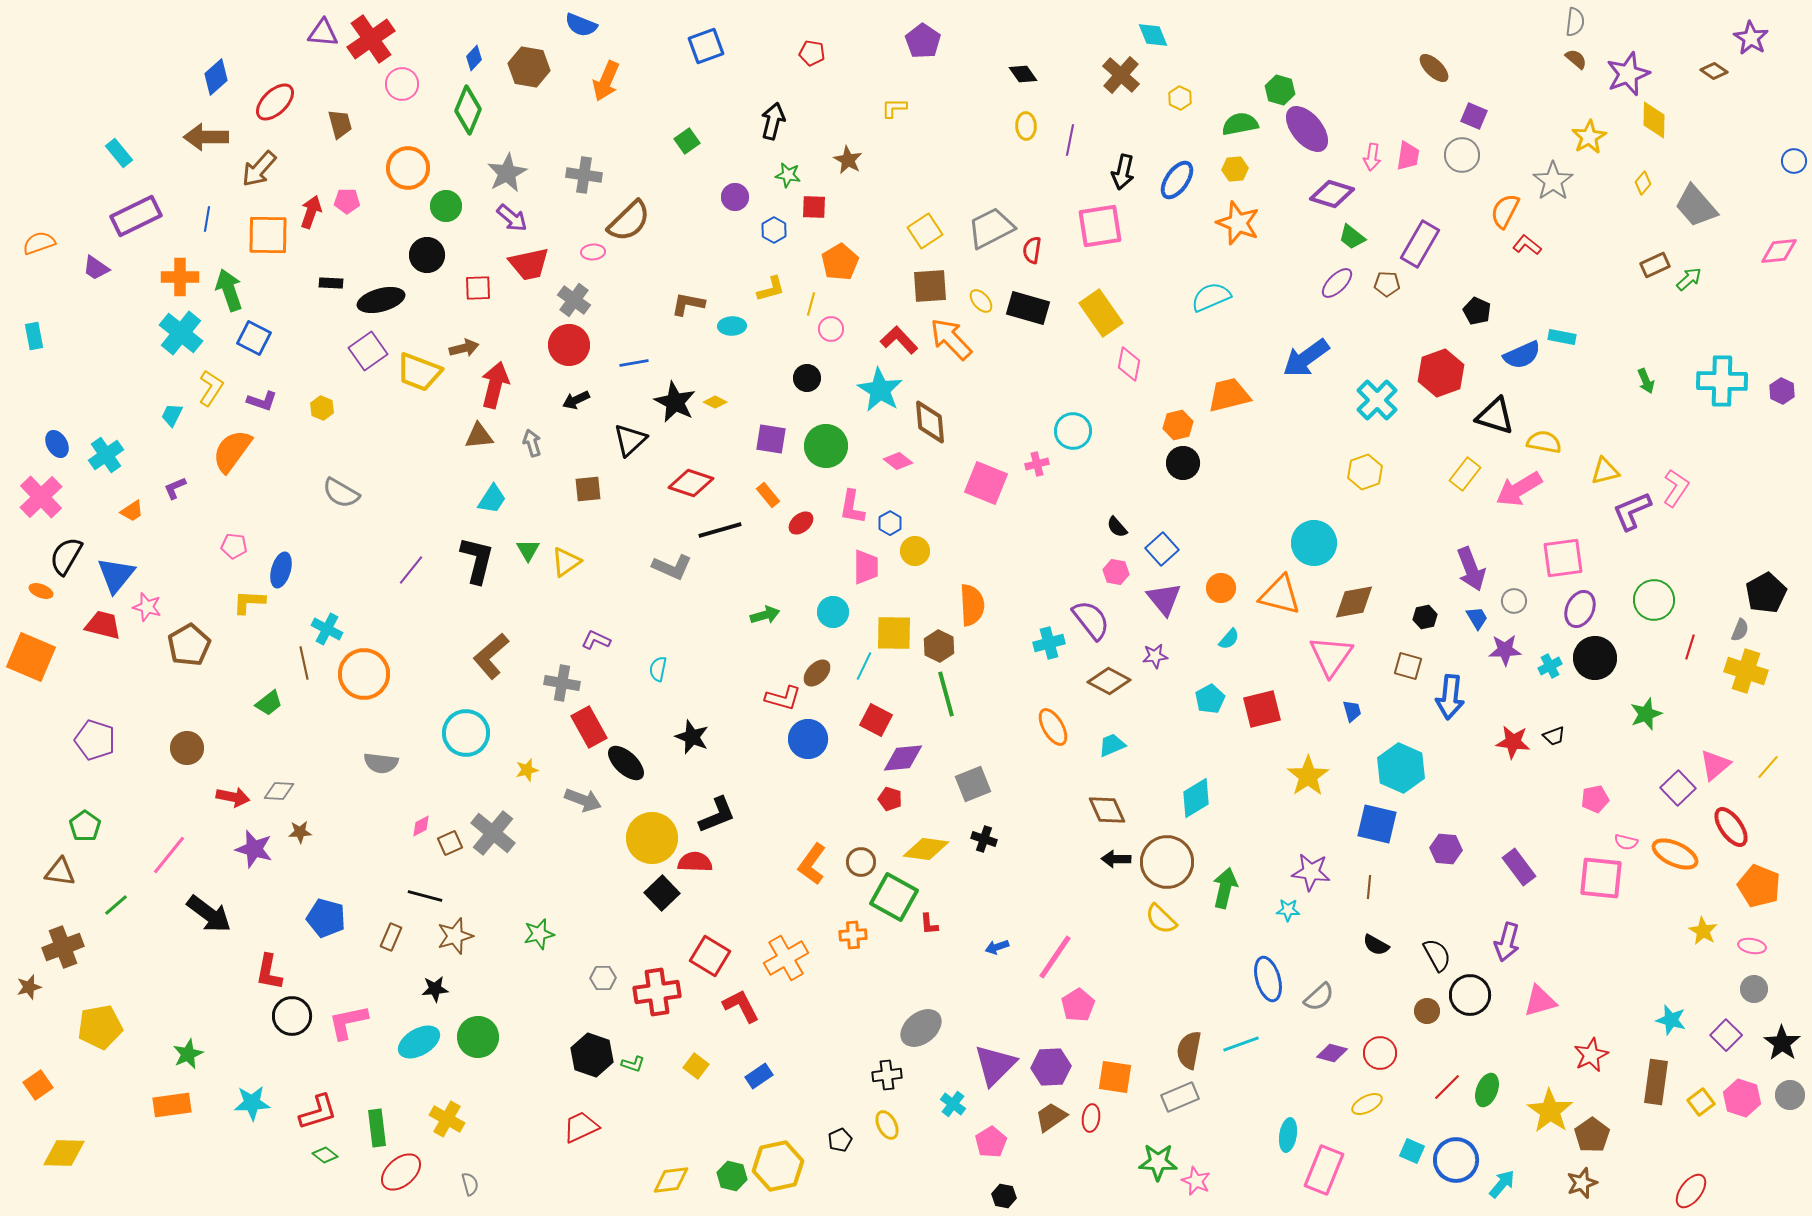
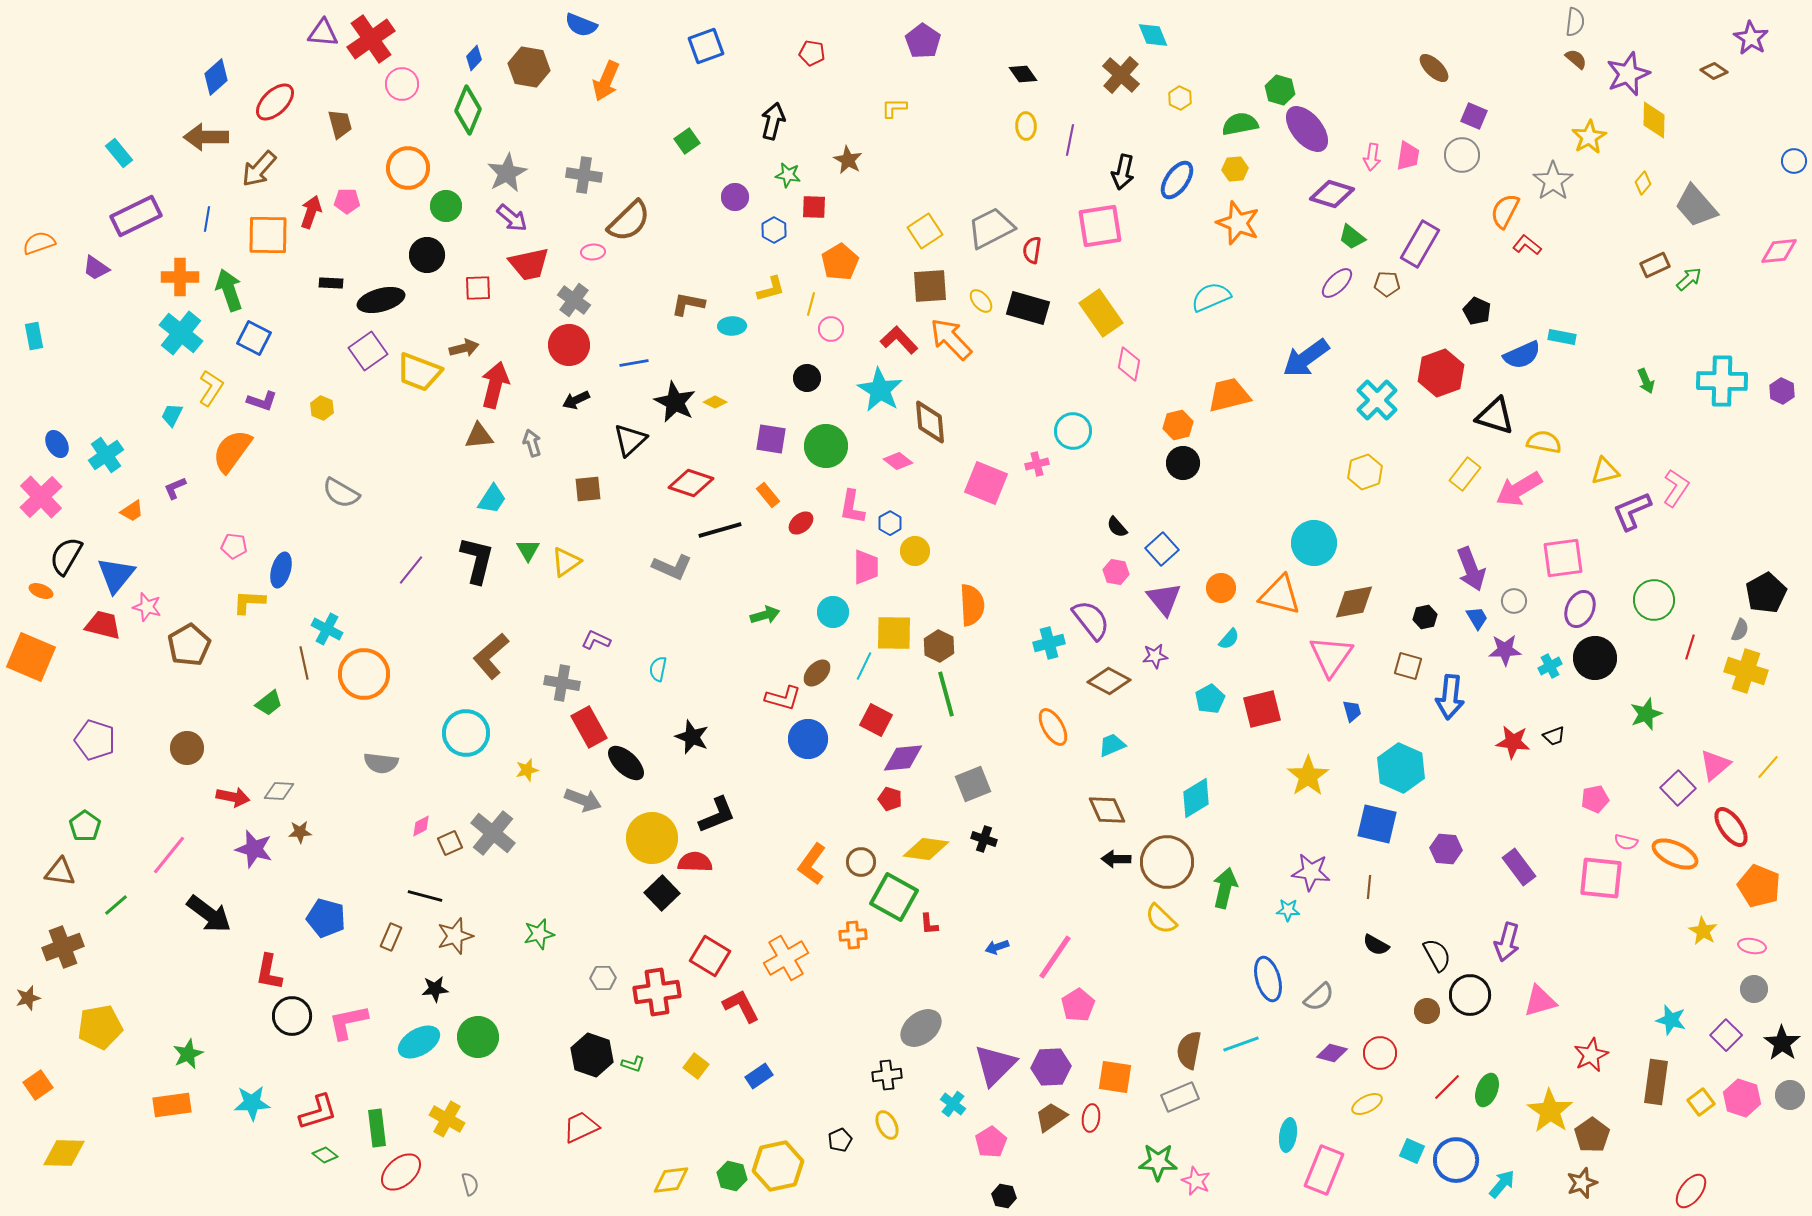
brown star at (29, 987): moved 1 px left, 11 px down
